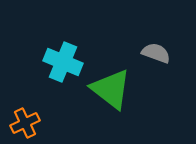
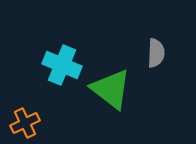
gray semicircle: rotated 72 degrees clockwise
cyan cross: moved 1 px left, 3 px down
